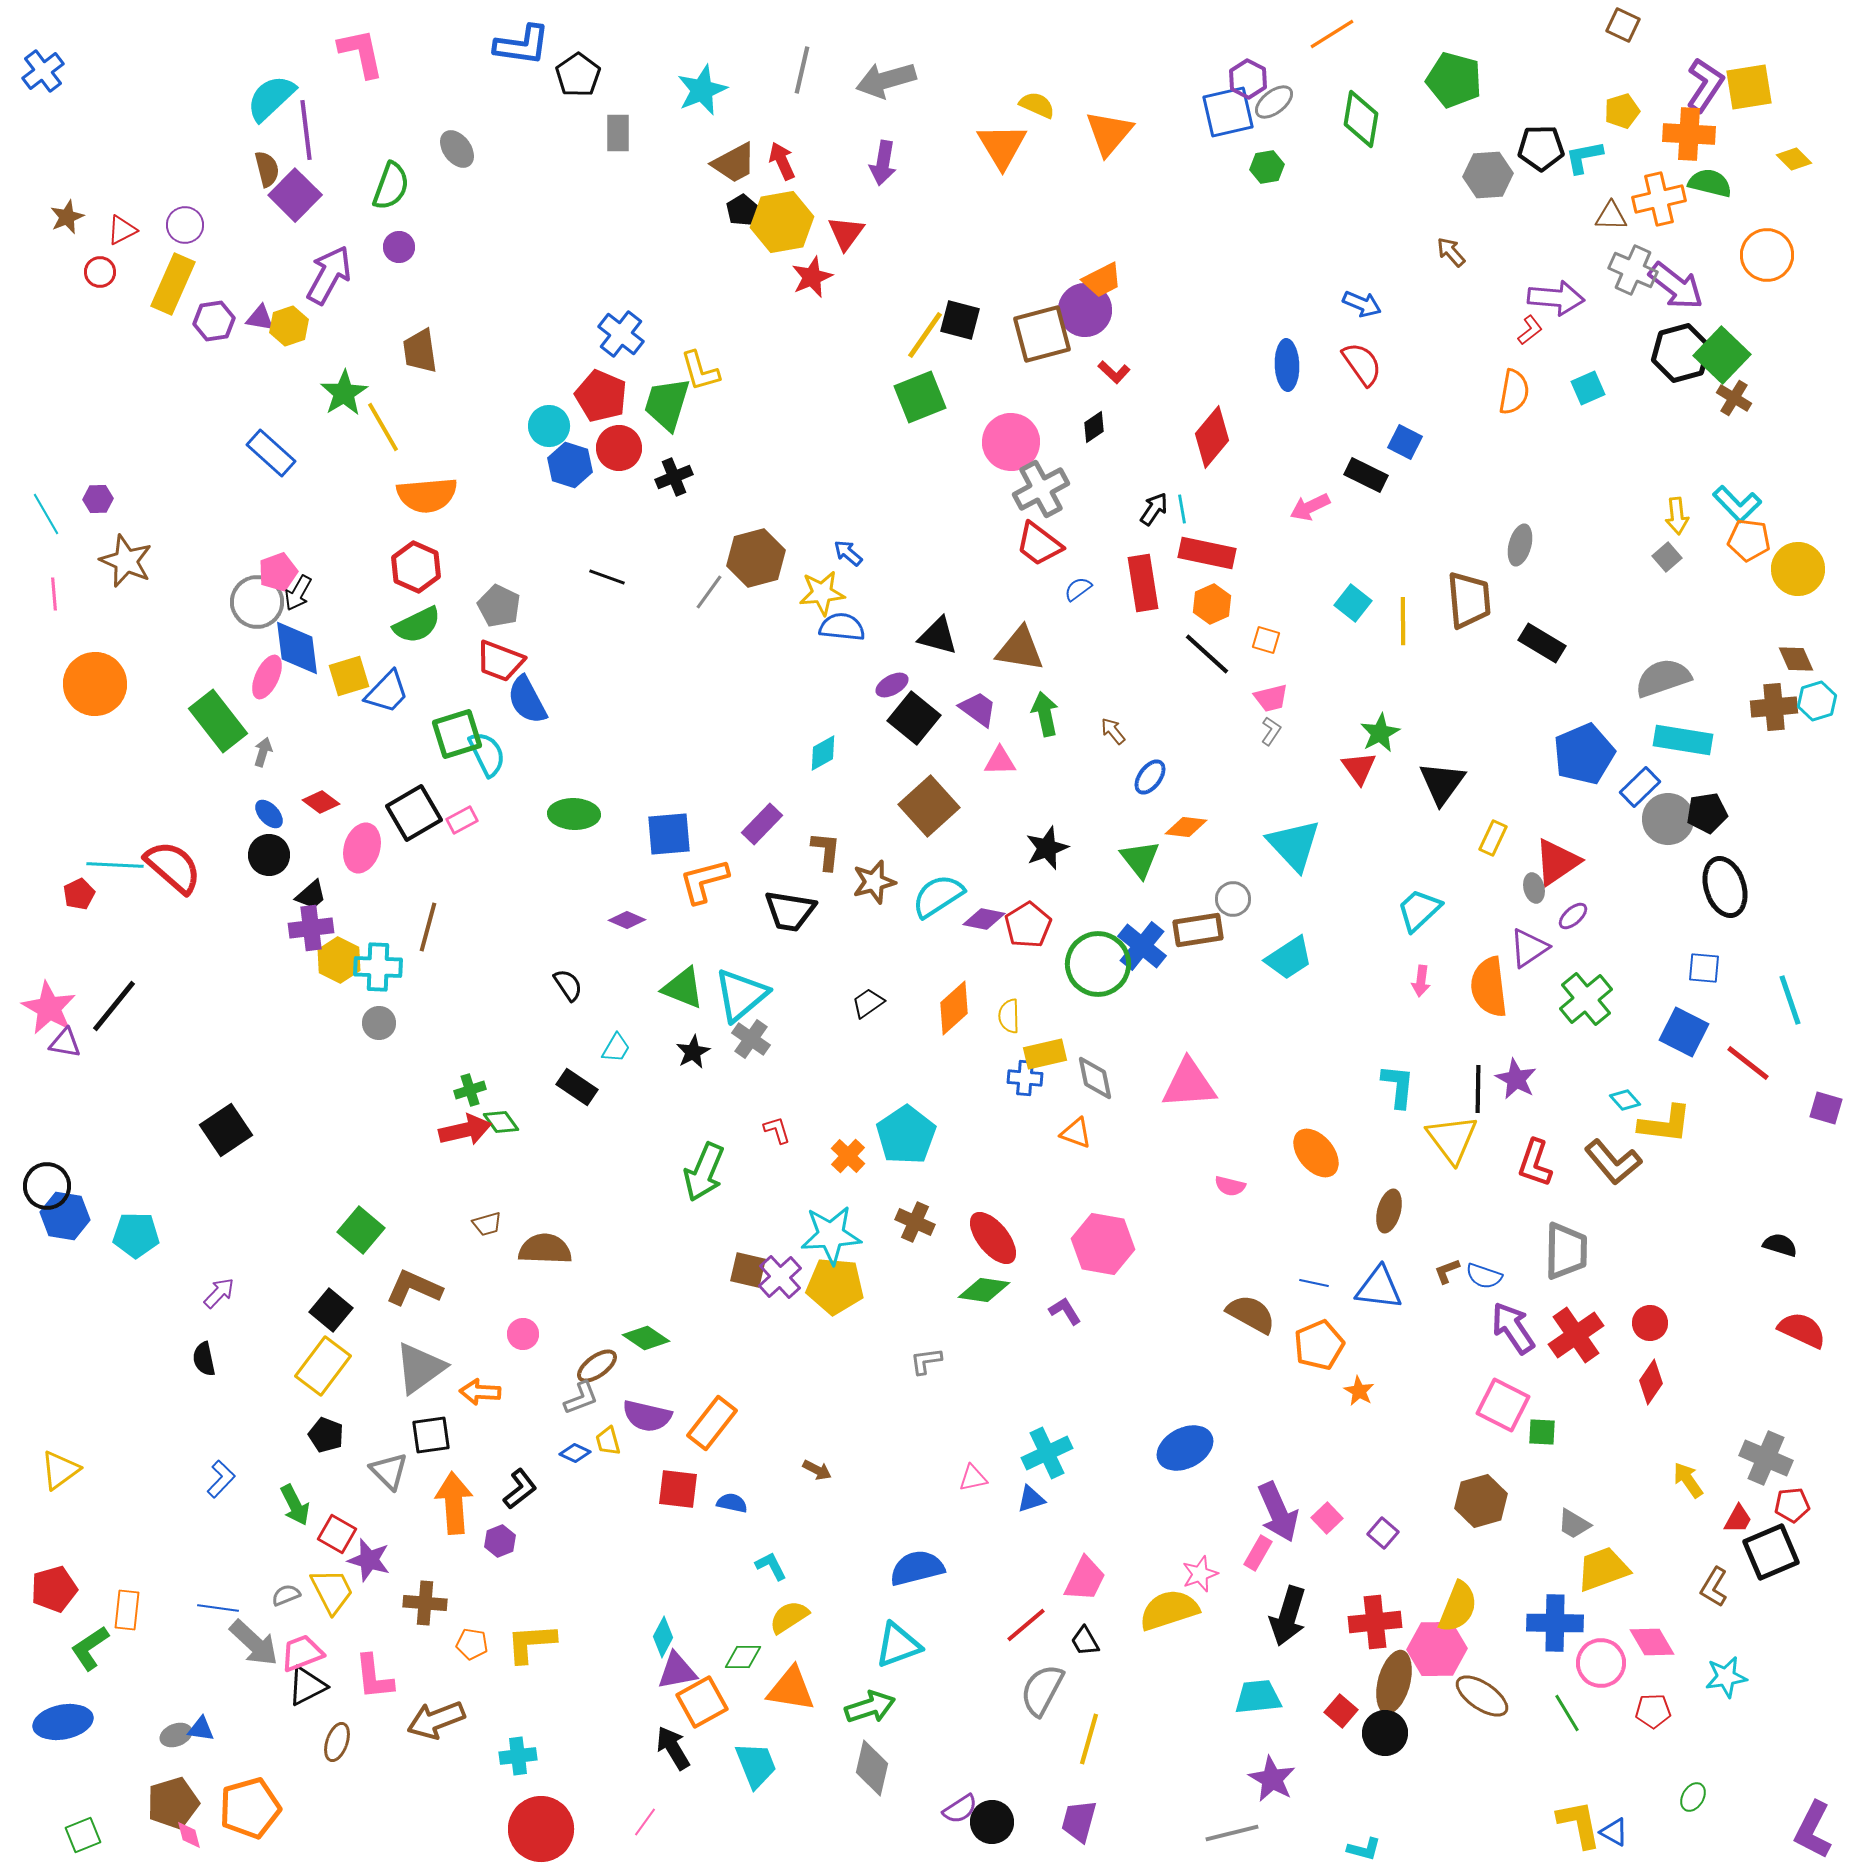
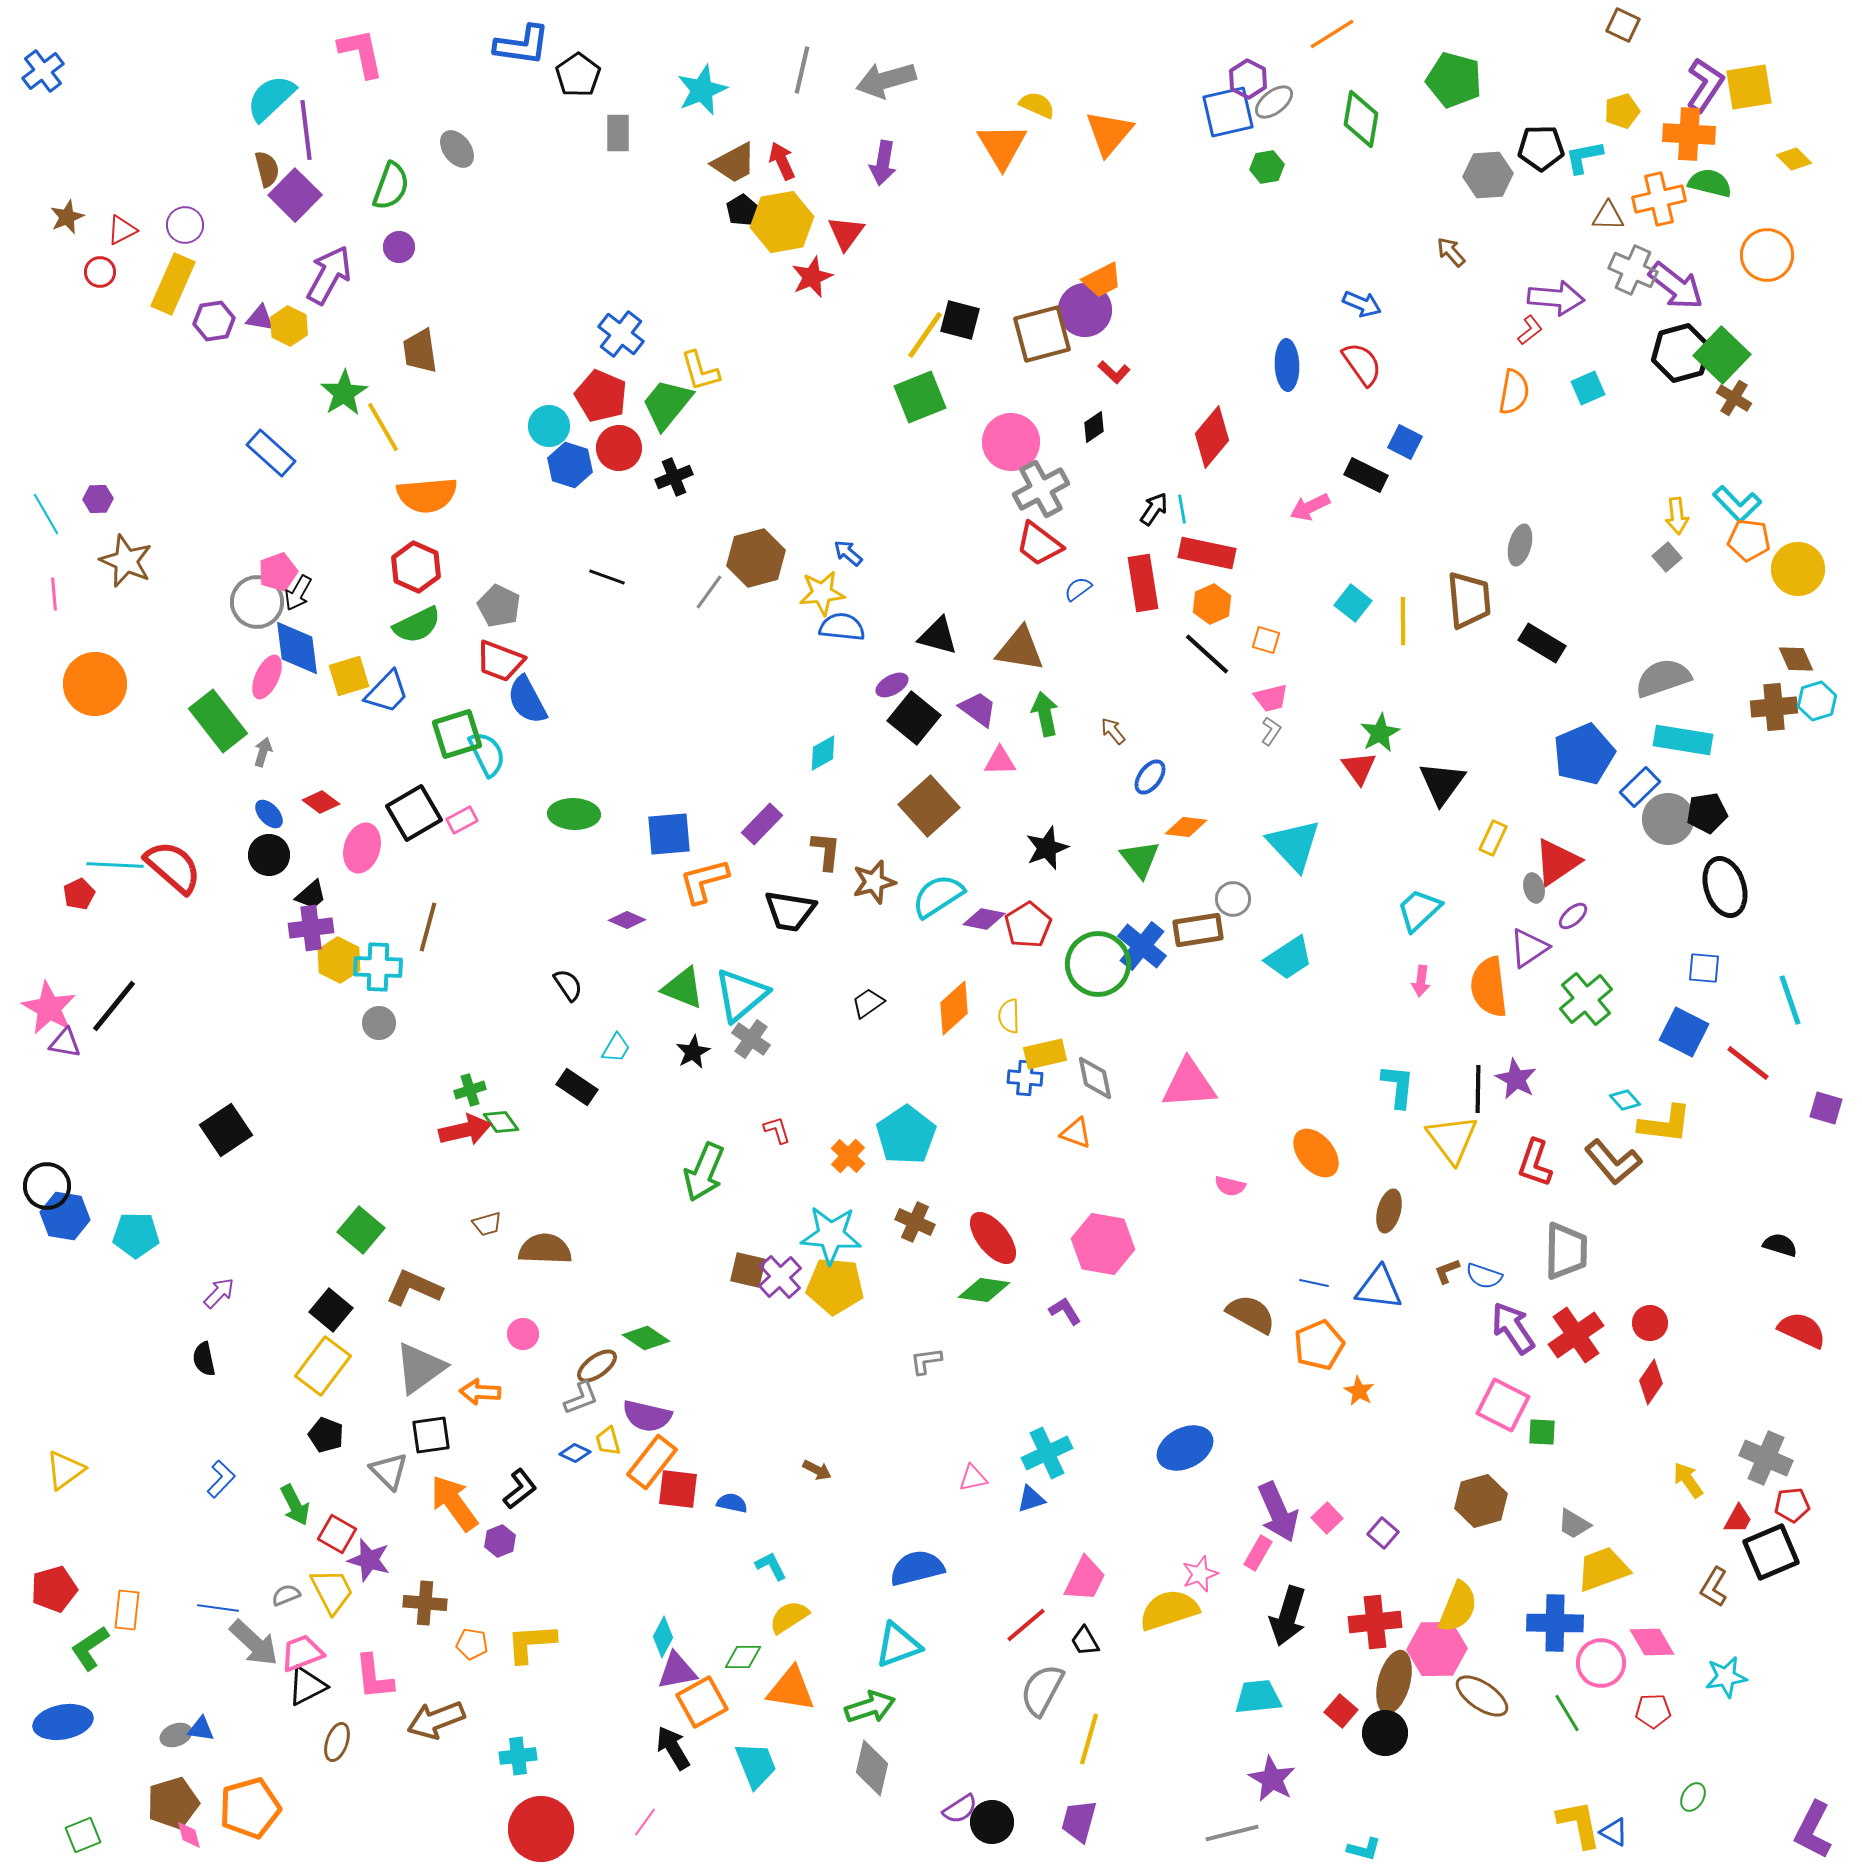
brown triangle at (1611, 216): moved 3 px left
yellow hexagon at (289, 326): rotated 15 degrees counterclockwise
green trapezoid at (667, 404): rotated 22 degrees clockwise
cyan star at (831, 1235): rotated 8 degrees clockwise
orange rectangle at (712, 1423): moved 60 px left, 39 px down
yellow triangle at (60, 1470): moved 5 px right
orange arrow at (454, 1503): rotated 32 degrees counterclockwise
